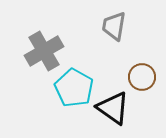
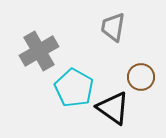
gray trapezoid: moved 1 px left, 1 px down
gray cross: moved 5 px left
brown circle: moved 1 px left
